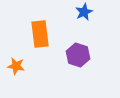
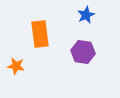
blue star: moved 2 px right, 3 px down
purple hexagon: moved 5 px right, 3 px up; rotated 10 degrees counterclockwise
